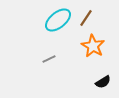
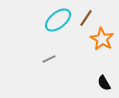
orange star: moved 9 px right, 7 px up
black semicircle: moved 1 px right, 1 px down; rotated 91 degrees clockwise
